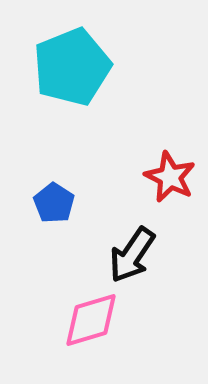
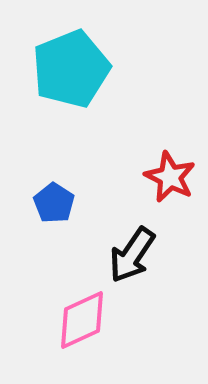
cyan pentagon: moved 1 px left, 2 px down
pink diamond: moved 9 px left; rotated 8 degrees counterclockwise
